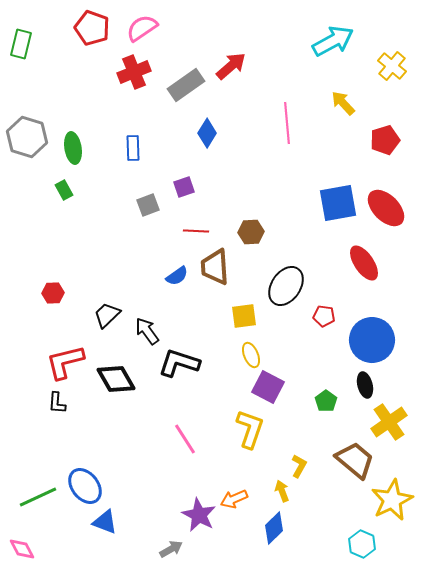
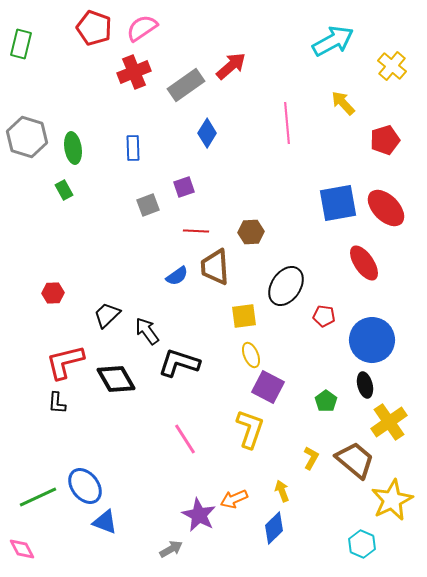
red pentagon at (92, 28): moved 2 px right
yellow L-shape at (299, 466): moved 12 px right, 8 px up
